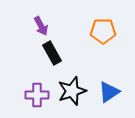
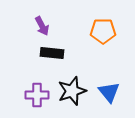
purple arrow: moved 1 px right
black rectangle: rotated 55 degrees counterclockwise
blue triangle: rotated 35 degrees counterclockwise
